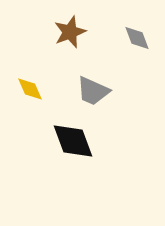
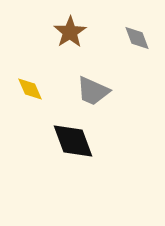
brown star: rotated 12 degrees counterclockwise
